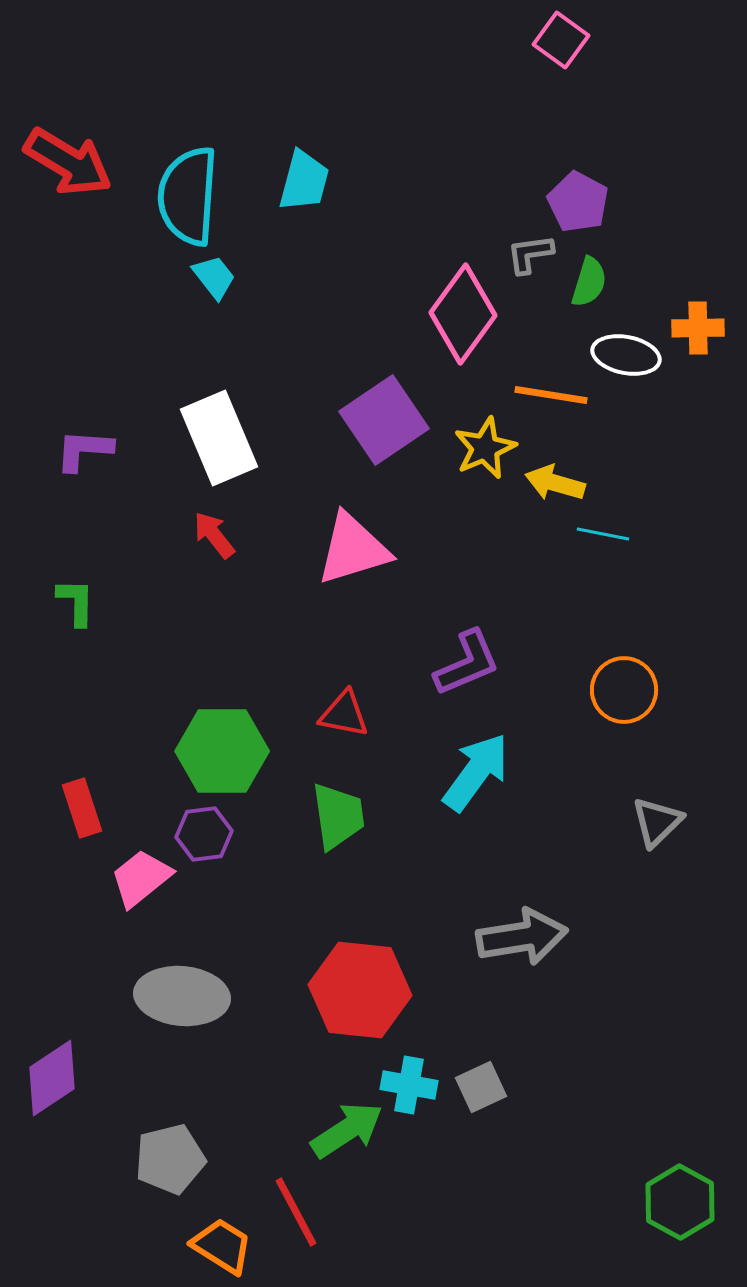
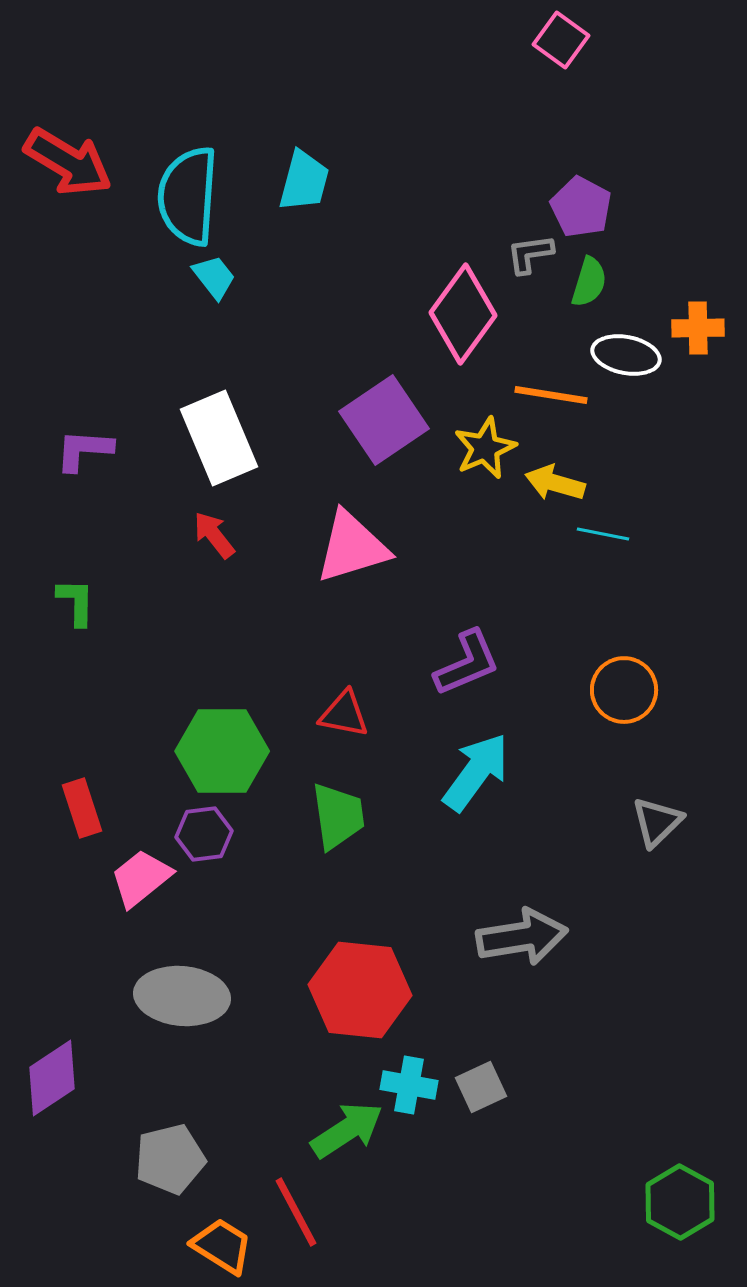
purple pentagon at (578, 202): moved 3 px right, 5 px down
pink triangle at (353, 549): moved 1 px left, 2 px up
